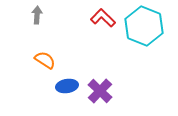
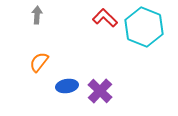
red L-shape: moved 2 px right
cyan hexagon: moved 1 px down
orange semicircle: moved 6 px left, 2 px down; rotated 85 degrees counterclockwise
